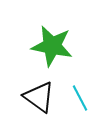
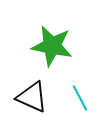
black triangle: moved 7 px left; rotated 12 degrees counterclockwise
